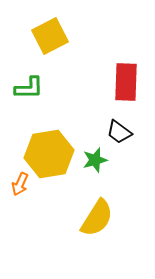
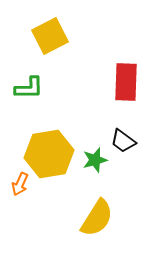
black trapezoid: moved 4 px right, 9 px down
